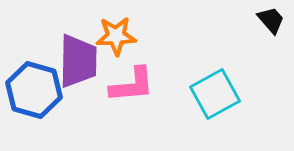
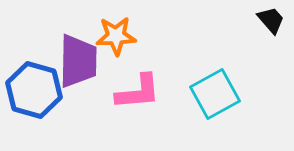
pink L-shape: moved 6 px right, 7 px down
